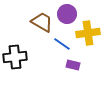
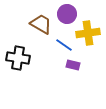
brown trapezoid: moved 1 px left, 2 px down
blue line: moved 2 px right, 1 px down
black cross: moved 3 px right, 1 px down; rotated 15 degrees clockwise
